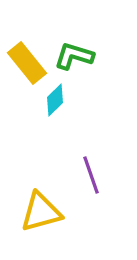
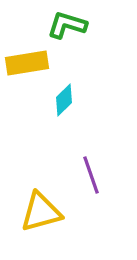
green L-shape: moved 7 px left, 31 px up
yellow rectangle: rotated 60 degrees counterclockwise
cyan diamond: moved 9 px right
